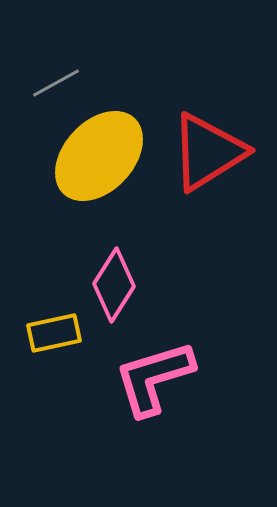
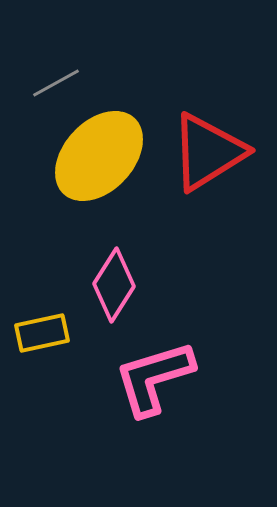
yellow rectangle: moved 12 px left
